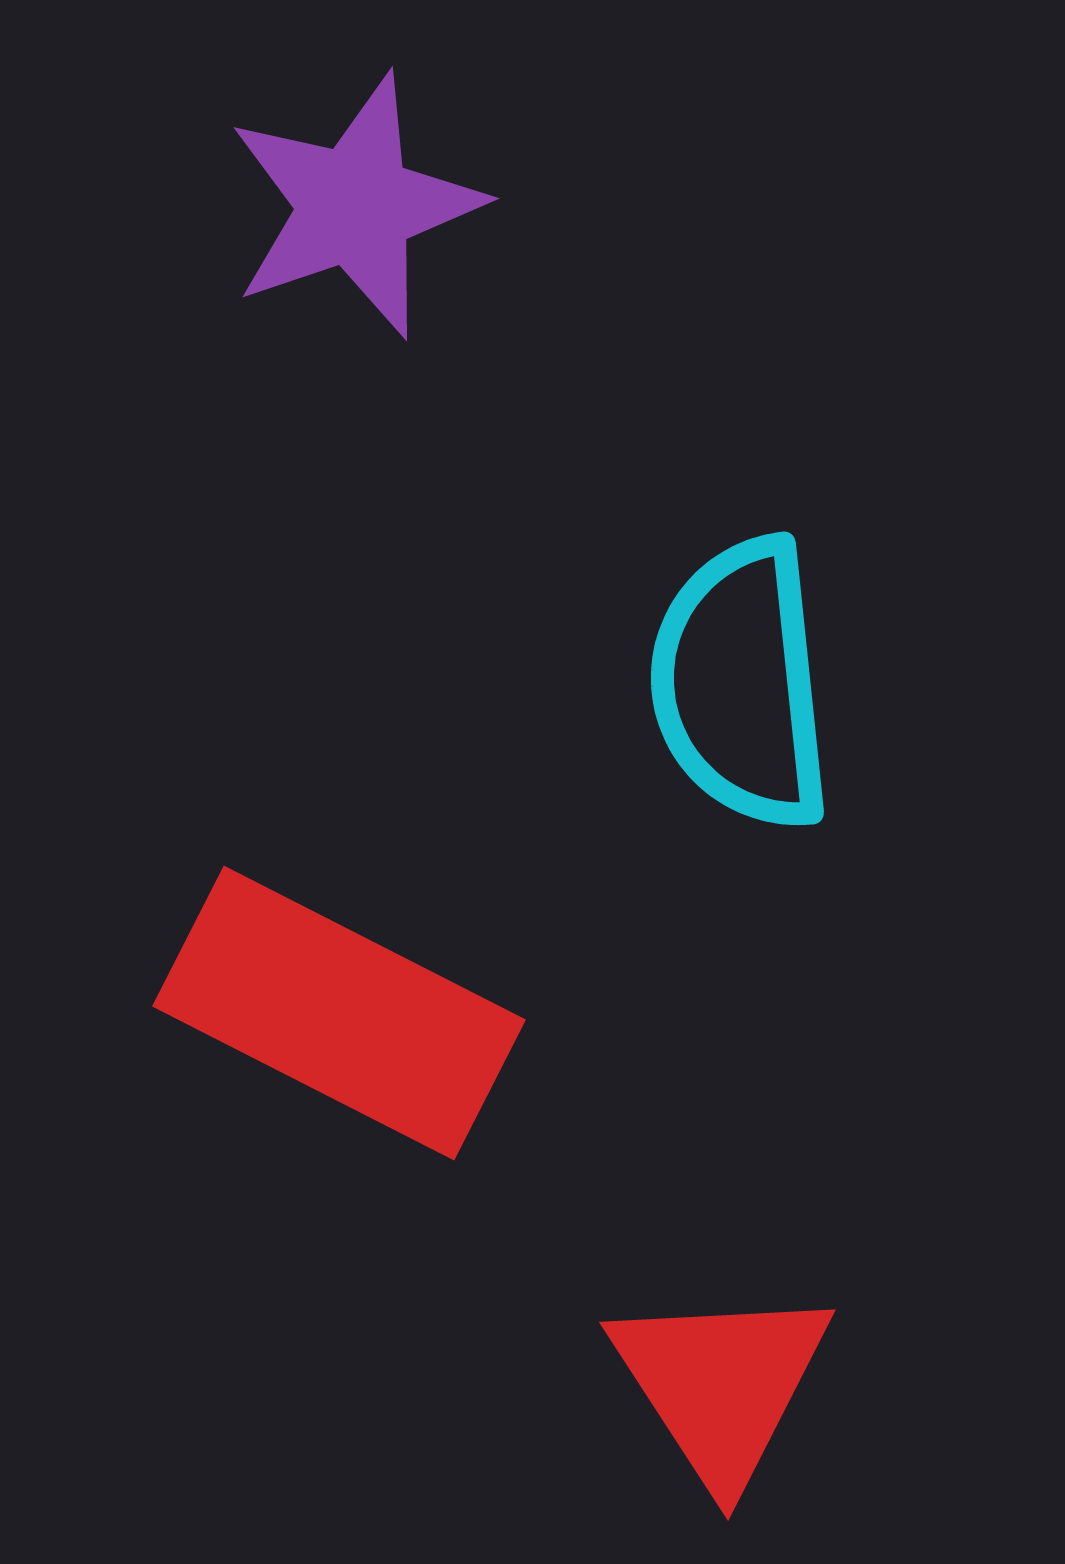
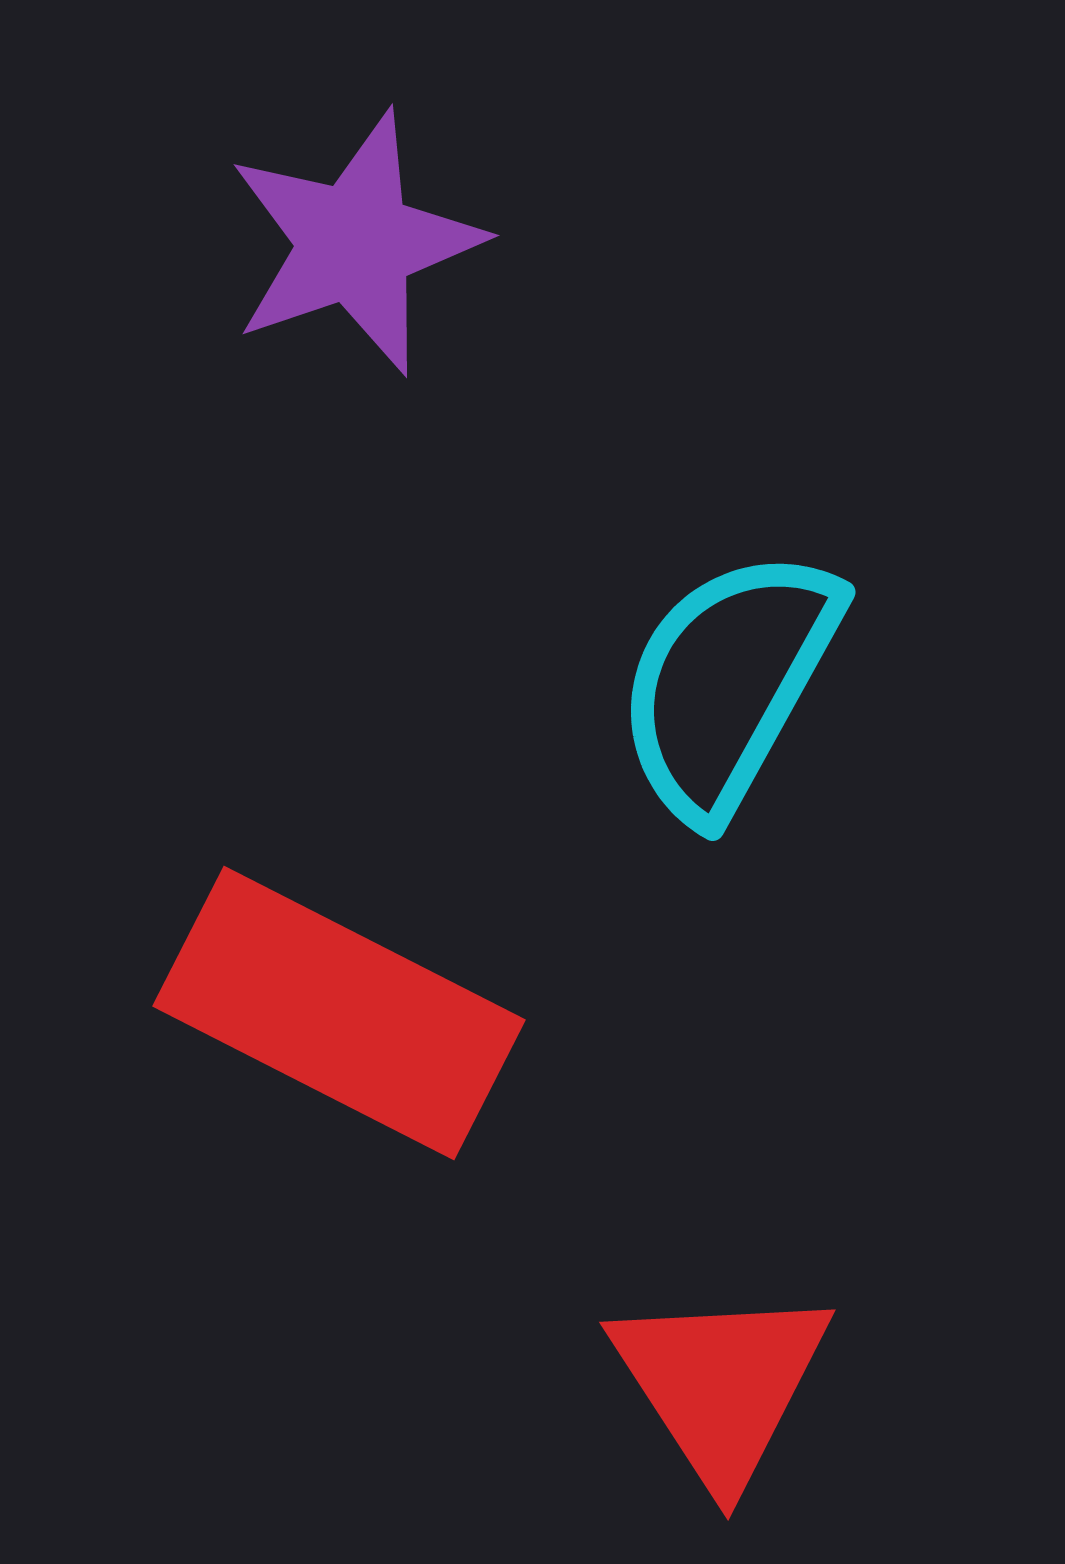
purple star: moved 37 px down
cyan semicircle: moved 13 px left, 1 px up; rotated 35 degrees clockwise
